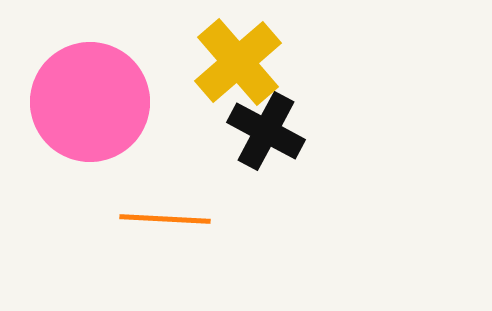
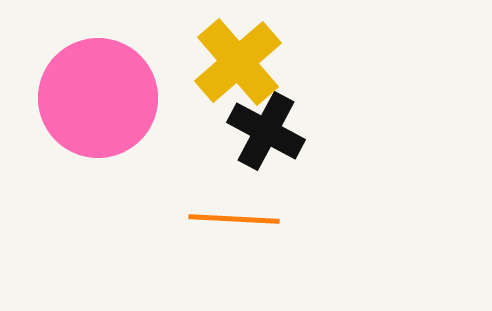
pink circle: moved 8 px right, 4 px up
orange line: moved 69 px right
